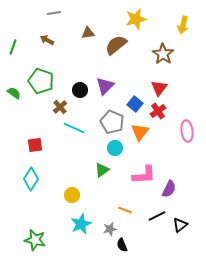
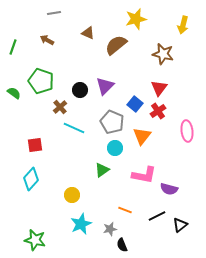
brown triangle: rotated 32 degrees clockwise
brown star: rotated 20 degrees counterclockwise
orange triangle: moved 2 px right, 4 px down
pink L-shape: rotated 15 degrees clockwise
cyan diamond: rotated 10 degrees clockwise
purple semicircle: rotated 78 degrees clockwise
